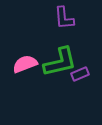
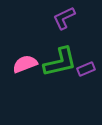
purple L-shape: rotated 70 degrees clockwise
purple rectangle: moved 6 px right, 5 px up
